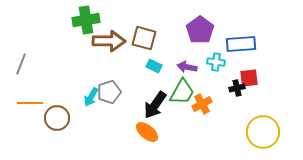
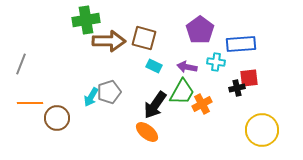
yellow circle: moved 1 px left, 2 px up
